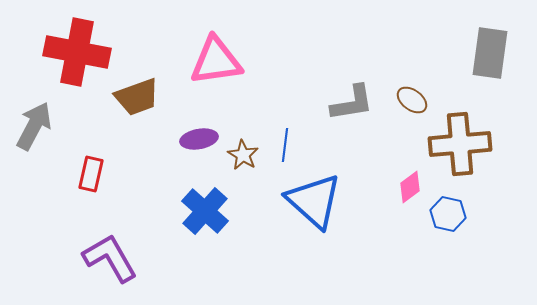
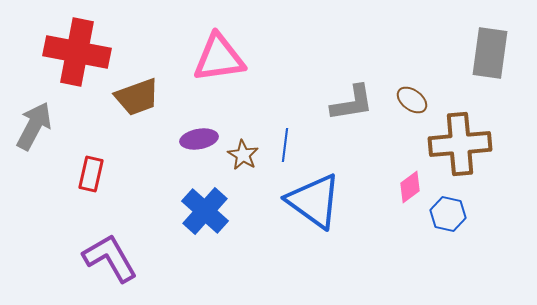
pink triangle: moved 3 px right, 3 px up
blue triangle: rotated 6 degrees counterclockwise
